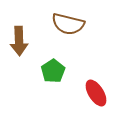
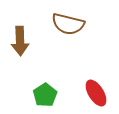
brown arrow: moved 1 px right
green pentagon: moved 8 px left, 24 px down
